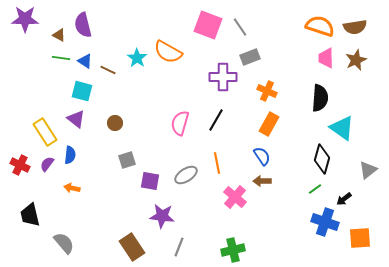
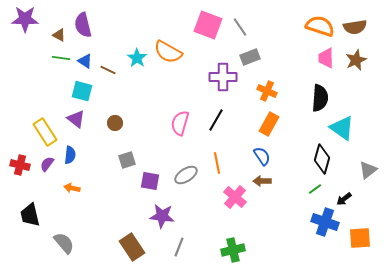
red cross at (20, 165): rotated 12 degrees counterclockwise
